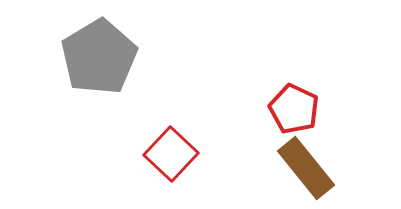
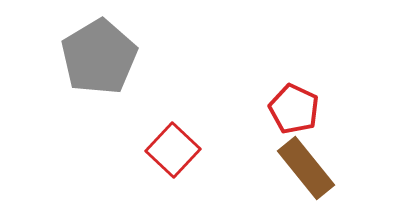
red square: moved 2 px right, 4 px up
